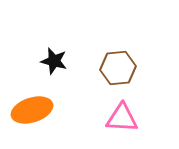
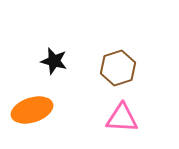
brown hexagon: rotated 12 degrees counterclockwise
